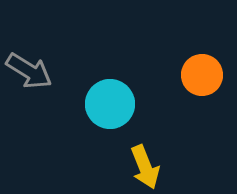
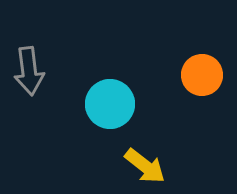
gray arrow: rotated 51 degrees clockwise
yellow arrow: moved 1 px up; rotated 30 degrees counterclockwise
